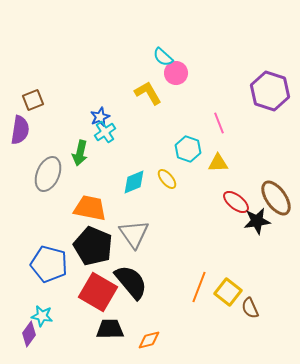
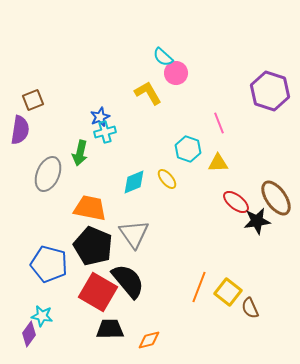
cyan cross: rotated 20 degrees clockwise
black semicircle: moved 3 px left, 1 px up
